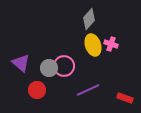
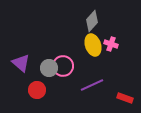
gray diamond: moved 3 px right, 2 px down
pink circle: moved 1 px left
purple line: moved 4 px right, 5 px up
